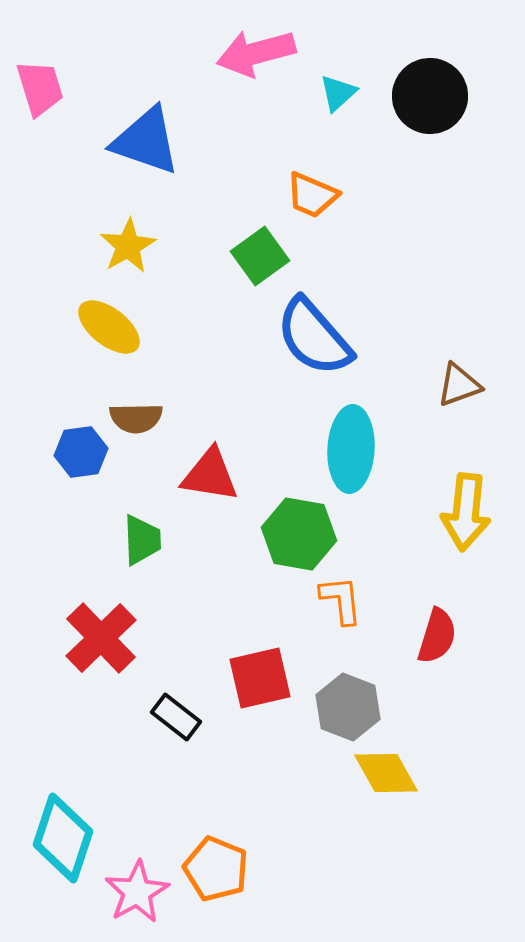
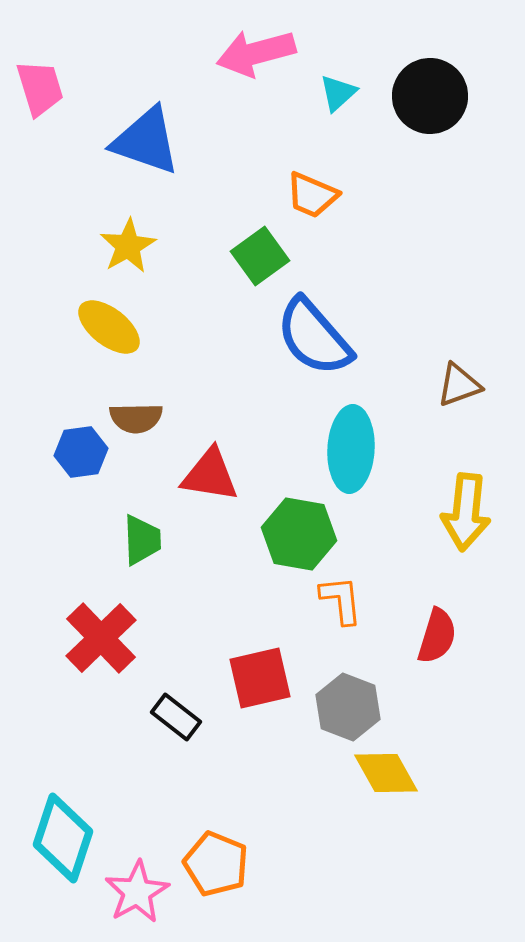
orange pentagon: moved 5 px up
